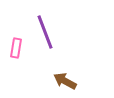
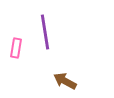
purple line: rotated 12 degrees clockwise
